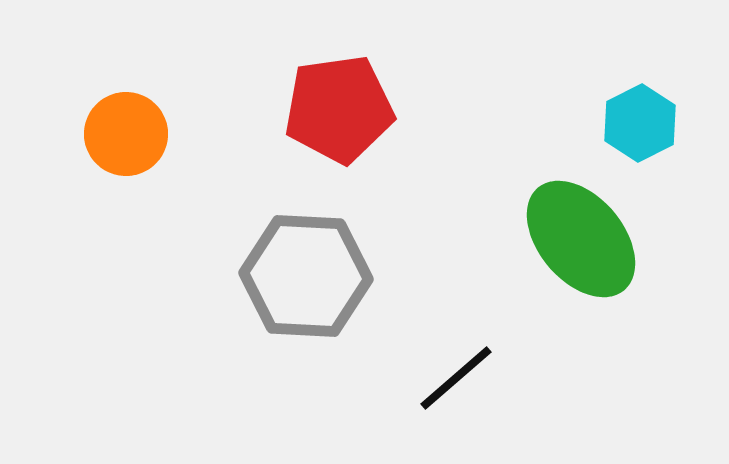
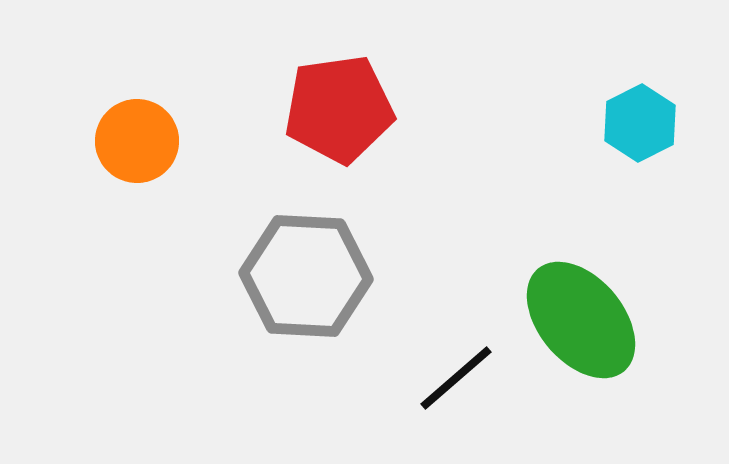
orange circle: moved 11 px right, 7 px down
green ellipse: moved 81 px down
